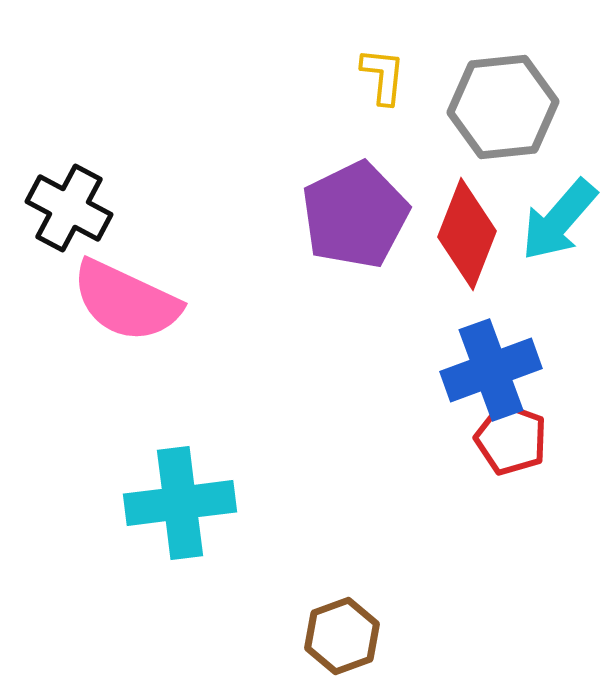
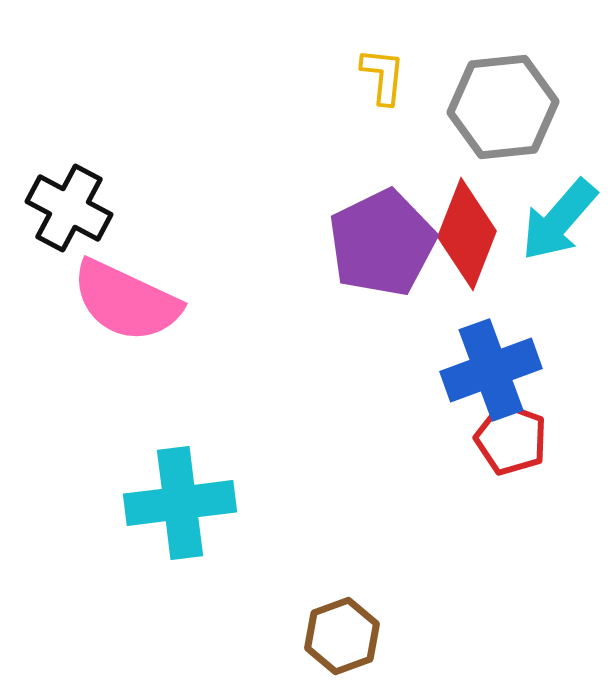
purple pentagon: moved 27 px right, 28 px down
